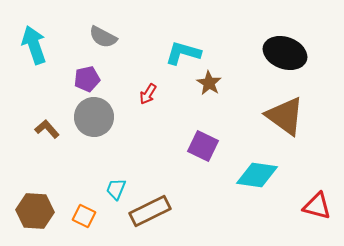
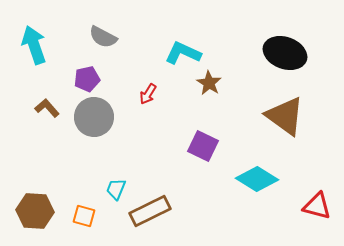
cyan L-shape: rotated 9 degrees clockwise
brown L-shape: moved 21 px up
cyan diamond: moved 4 px down; rotated 24 degrees clockwise
orange square: rotated 10 degrees counterclockwise
